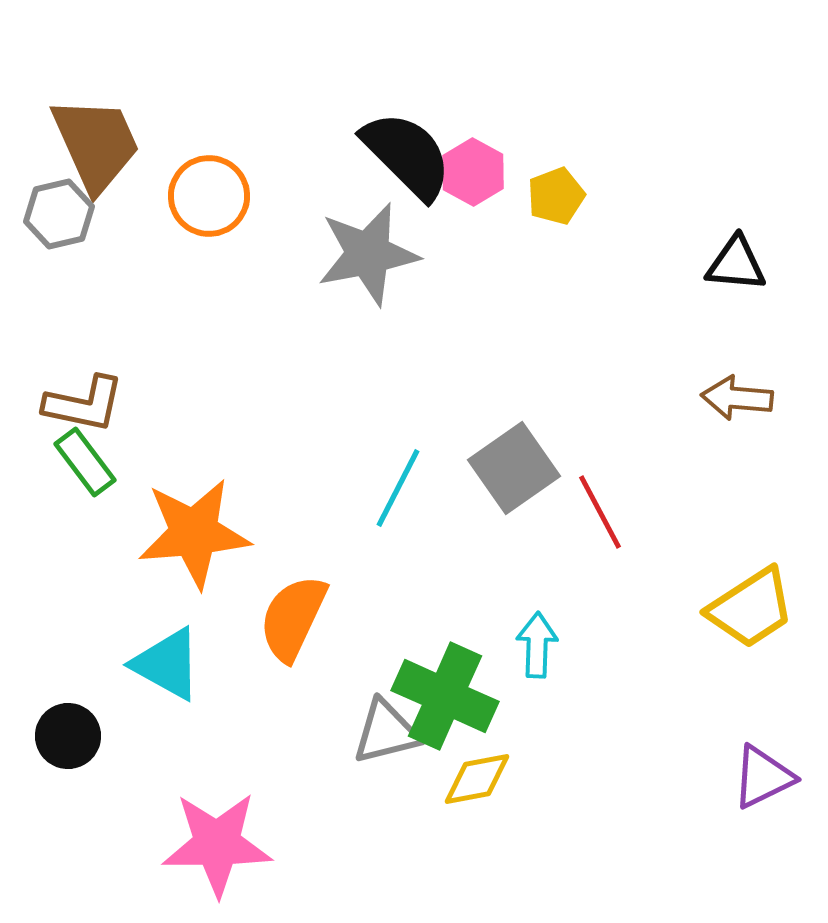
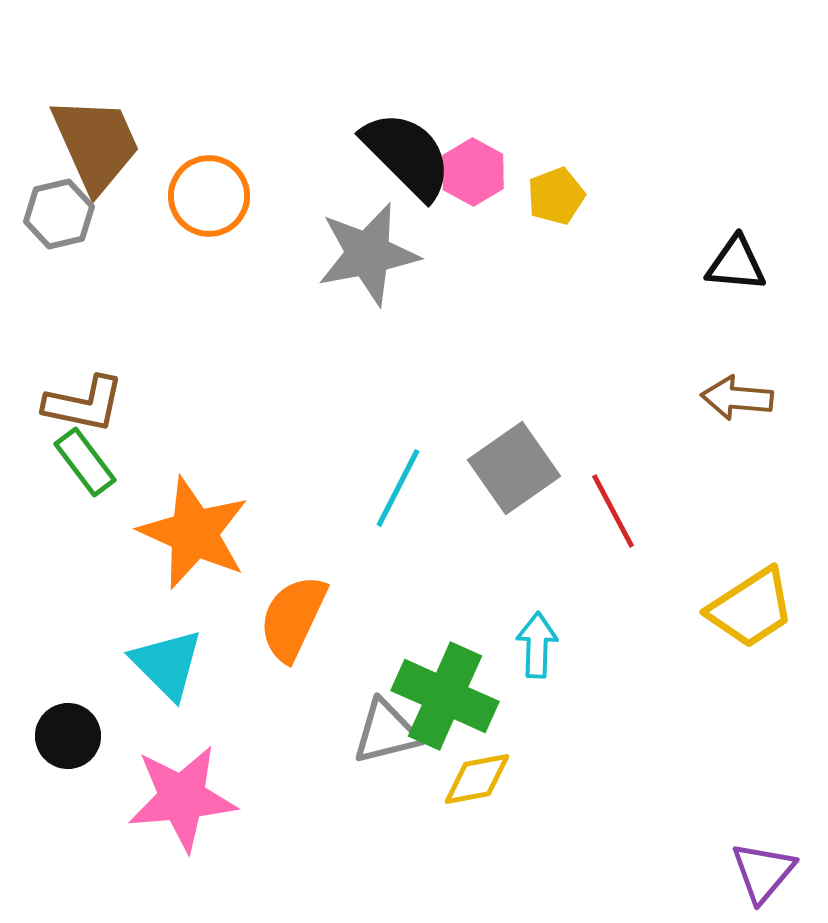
red line: moved 13 px right, 1 px up
orange star: rotated 29 degrees clockwise
cyan triangle: rotated 16 degrees clockwise
purple triangle: moved 95 px down; rotated 24 degrees counterclockwise
pink star: moved 35 px left, 46 px up; rotated 5 degrees counterclockwise
